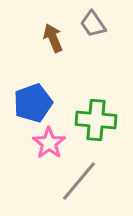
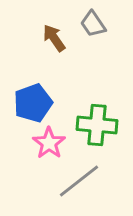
brown arrow: moved 1 px right; rotated 12 degrees counterclockwise
green cross: moved 1 px right, 5 px down
gray line: rotated 12 degrees clockwise
